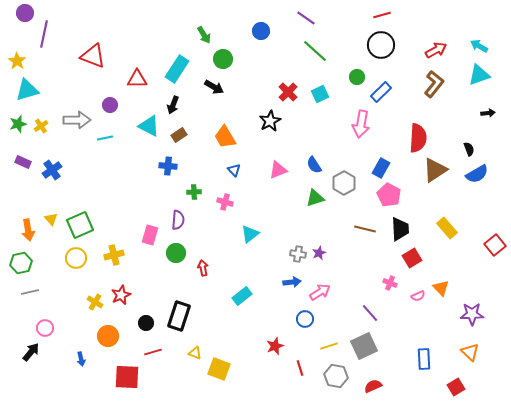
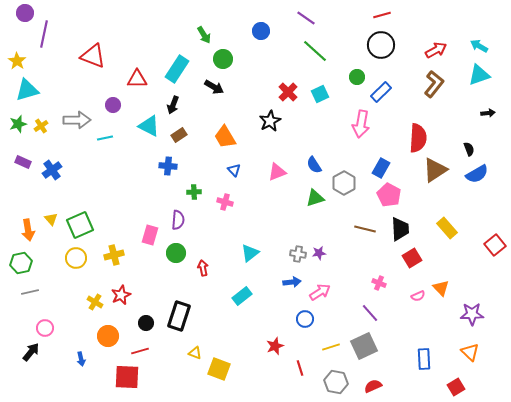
purple circle at (110, 105): moved 3 px right
pink triangle at (278, 170): moved 1 px left, 2 px down
cyan triangle at (250, 234): moved 19 px down
purple star at (319, 253): rotated 16 degrees clockwise
pink cross at (390, 283): moved 11 px left
yellow line at (329, 346): moved 2 px right, 1 px down
red line at (153, 352): moved 13 px left, 1 px up
gray hexagon at (336, 376): moved 6 px down
